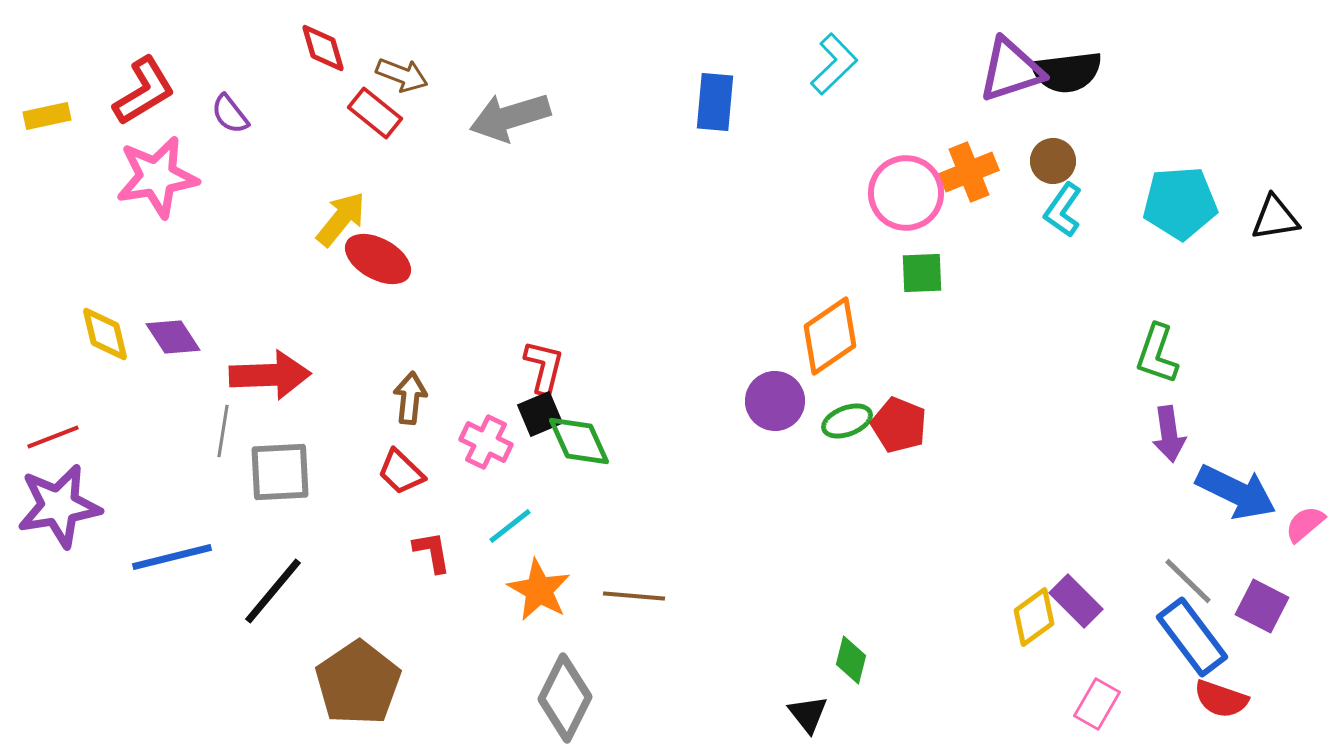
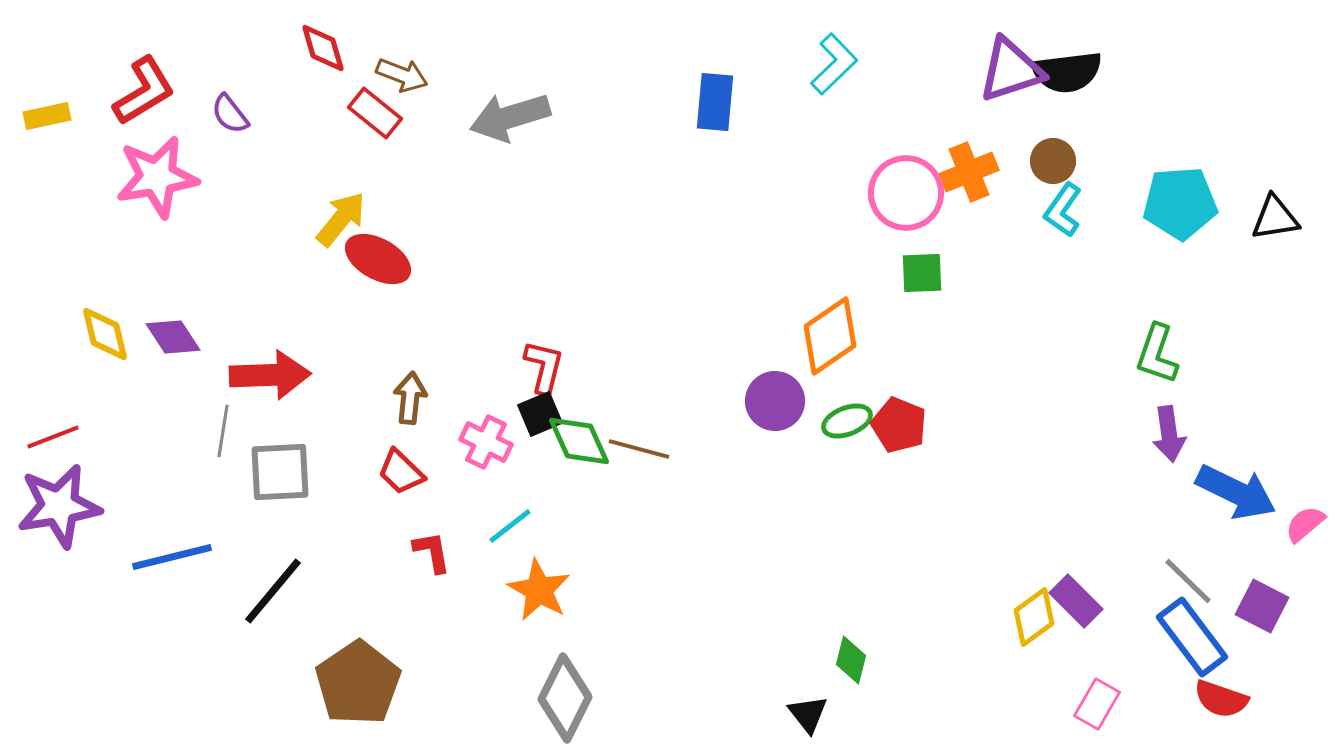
brown line at (634, 596): moved 5 px right, 147 px up; rotated 10 degrees clockwise
